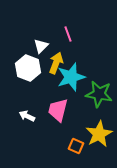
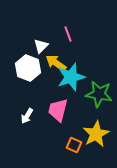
yellow arrow: rotated 75 degrees counterclockwise
white arrow: rotated 84 degrees counterclockwise
yellow star: moved 3 px left
orange square: moved 2 px left, 1 px up
